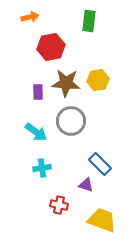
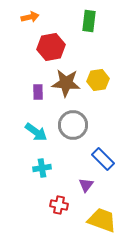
gray circle: moved 2 px right, 4 px down
blue rectangle: moved 3 px right, 5 px up
purple triangle: rotated 49 degrees clockwise
